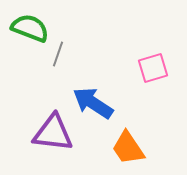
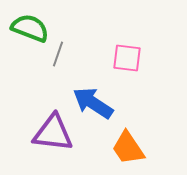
pink square: moved 26 px left, 10 px up; rotated 24 degrees clockwise
